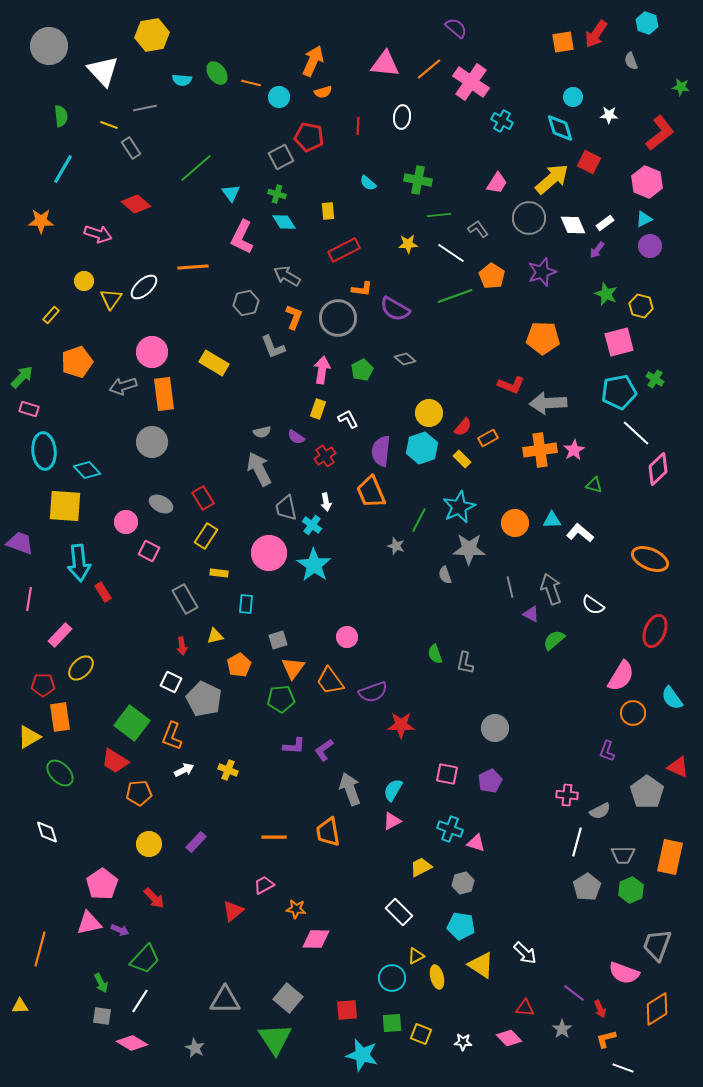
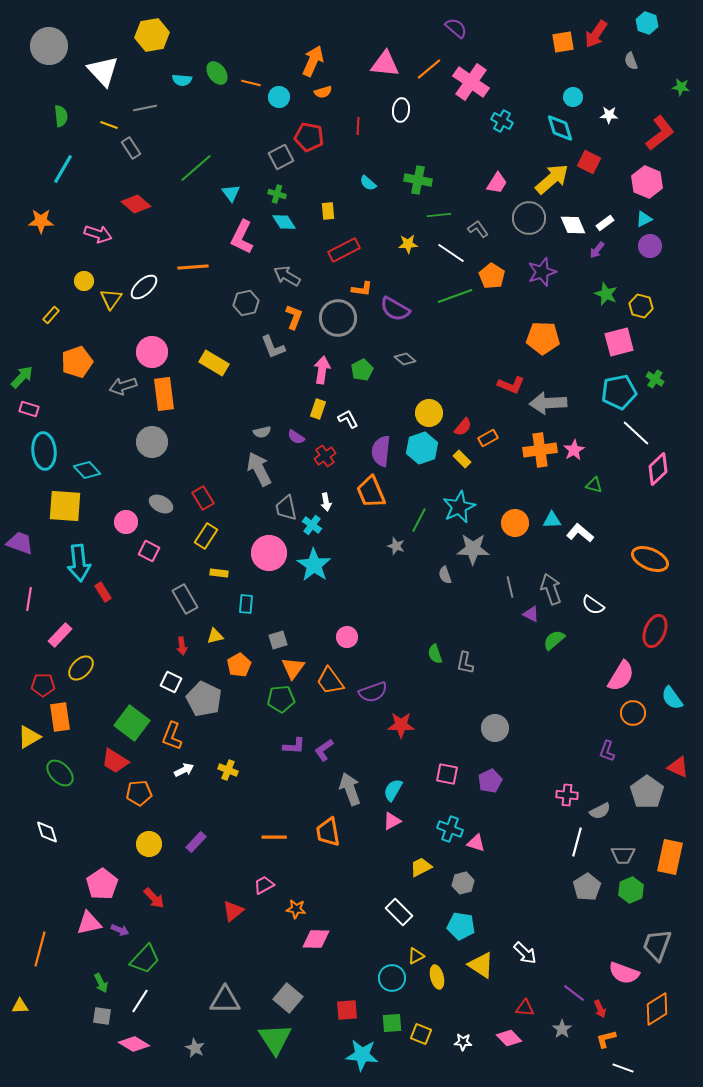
white ellipse at (402, 117): moved 1 px left, 7 px up
gray star at (469, 549): moved 4 px right
pink diamond at (132, 1043): moved 2 px right, 1 px down
cyan star at (362, 1055): rotated 8 degrees counterclockwise
